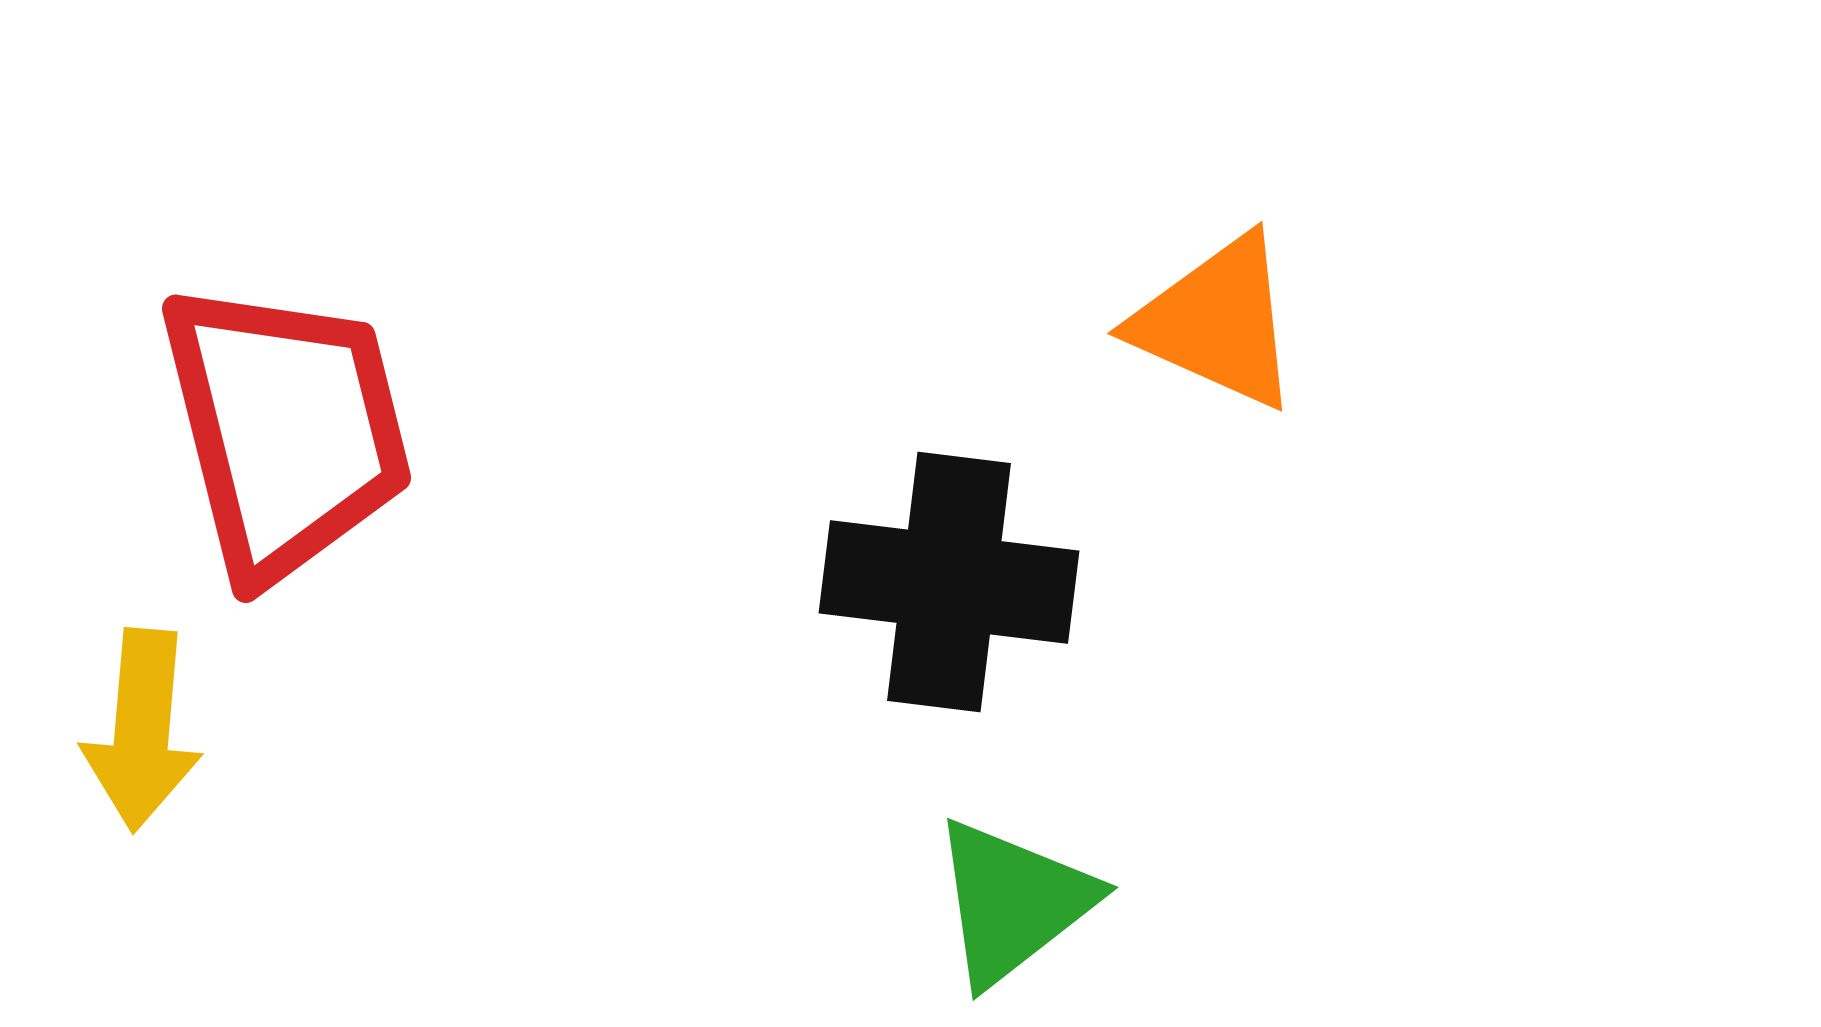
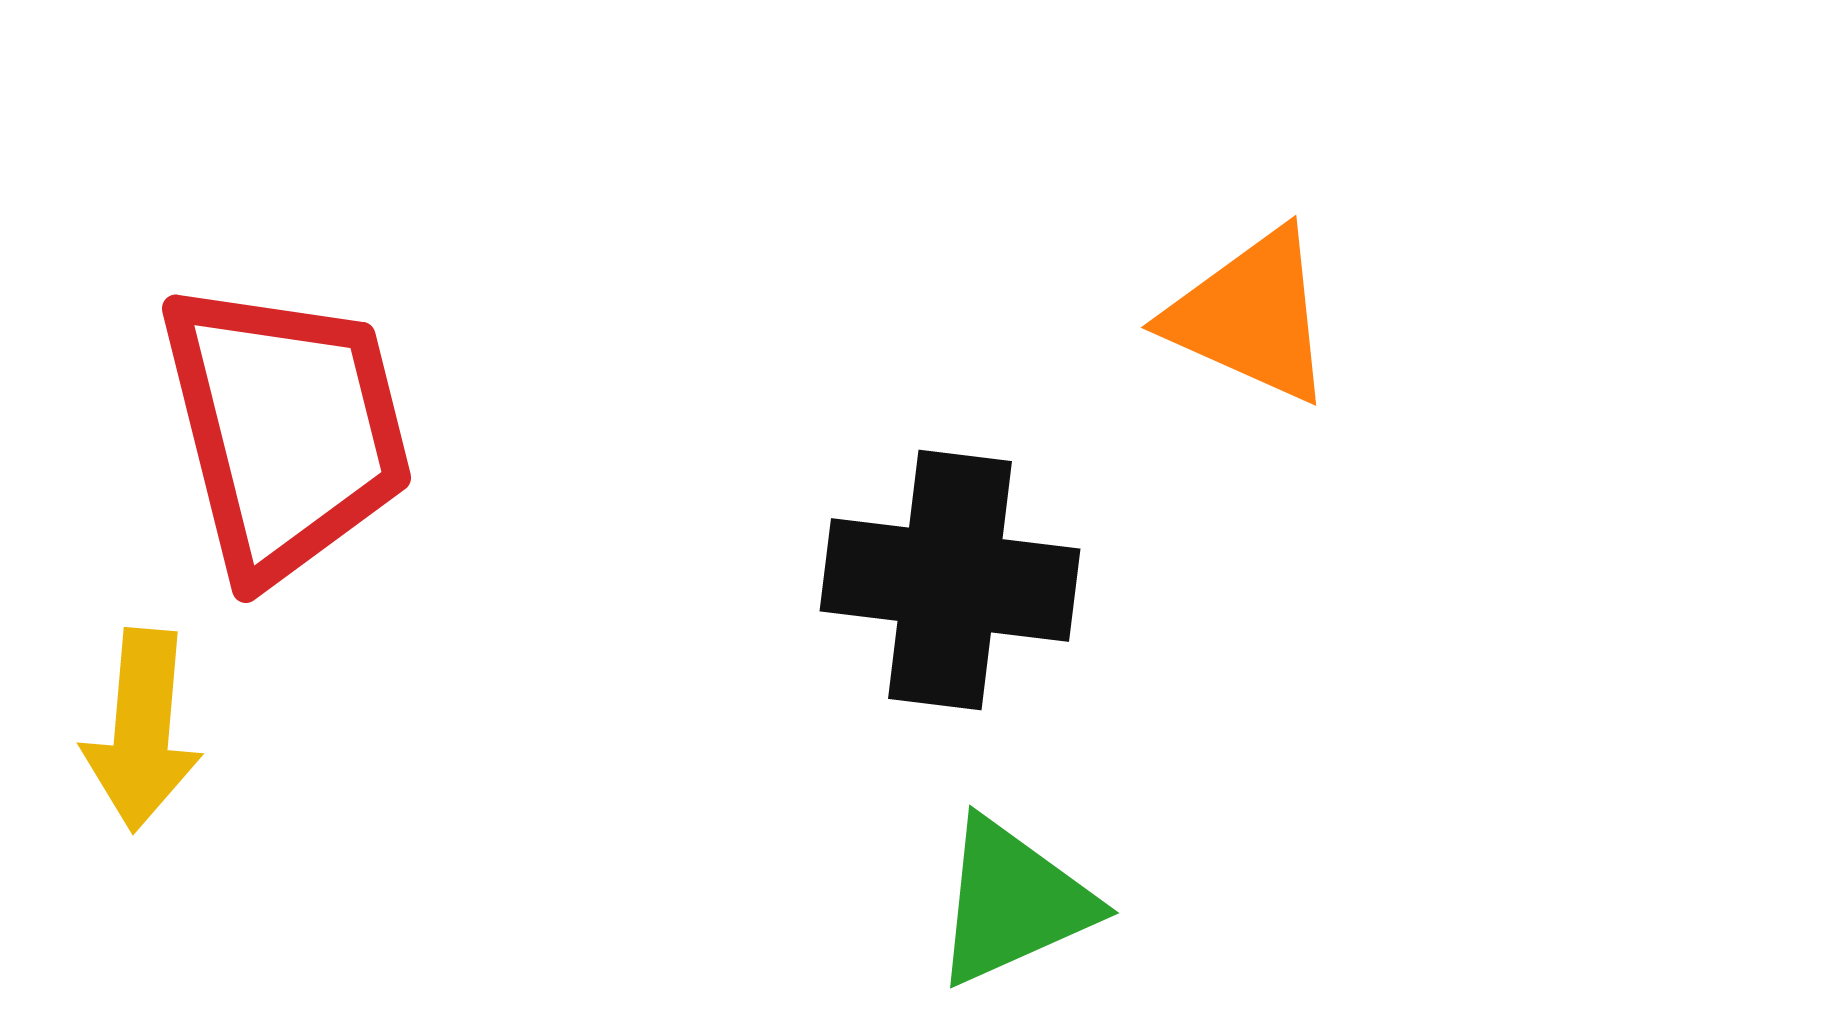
orange triangle: moved 34 px right, 6 px up
black cross: moved 1 px right, 2 px up
green triangle: rotated 14 degrees clockwise
